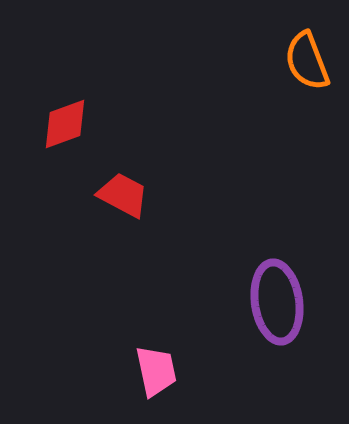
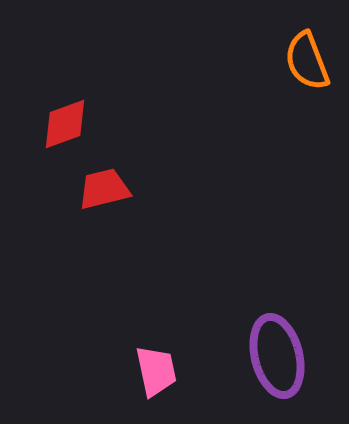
red trapezoid: moved 19 px left, 6 px up; rotated 42 degrees counterclockwise
purple ellipse: moved 54 px down; rotated 6 degrees counterclockwise
